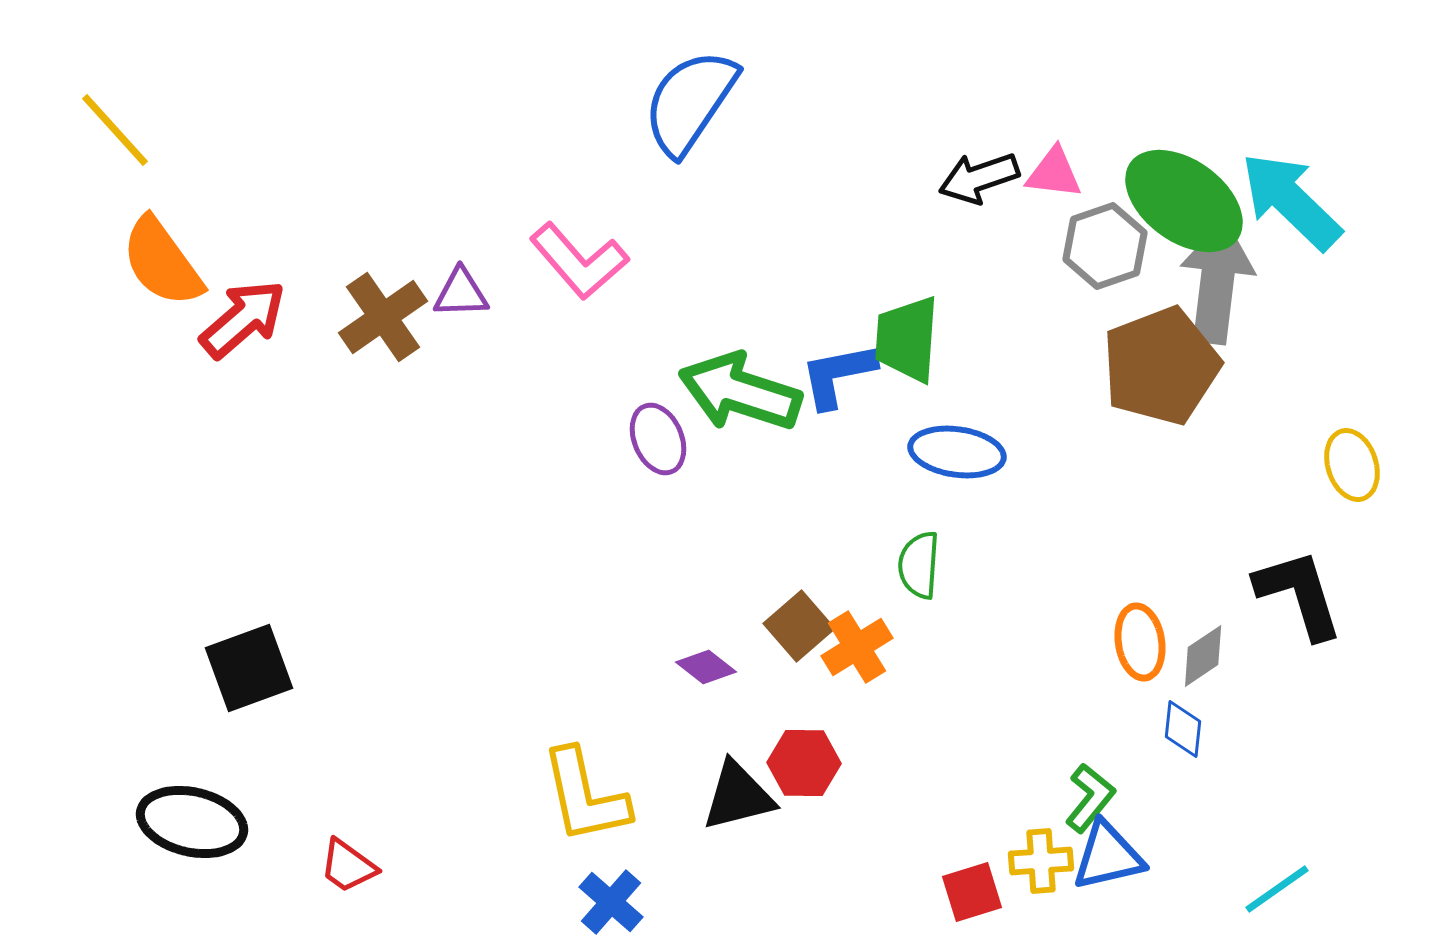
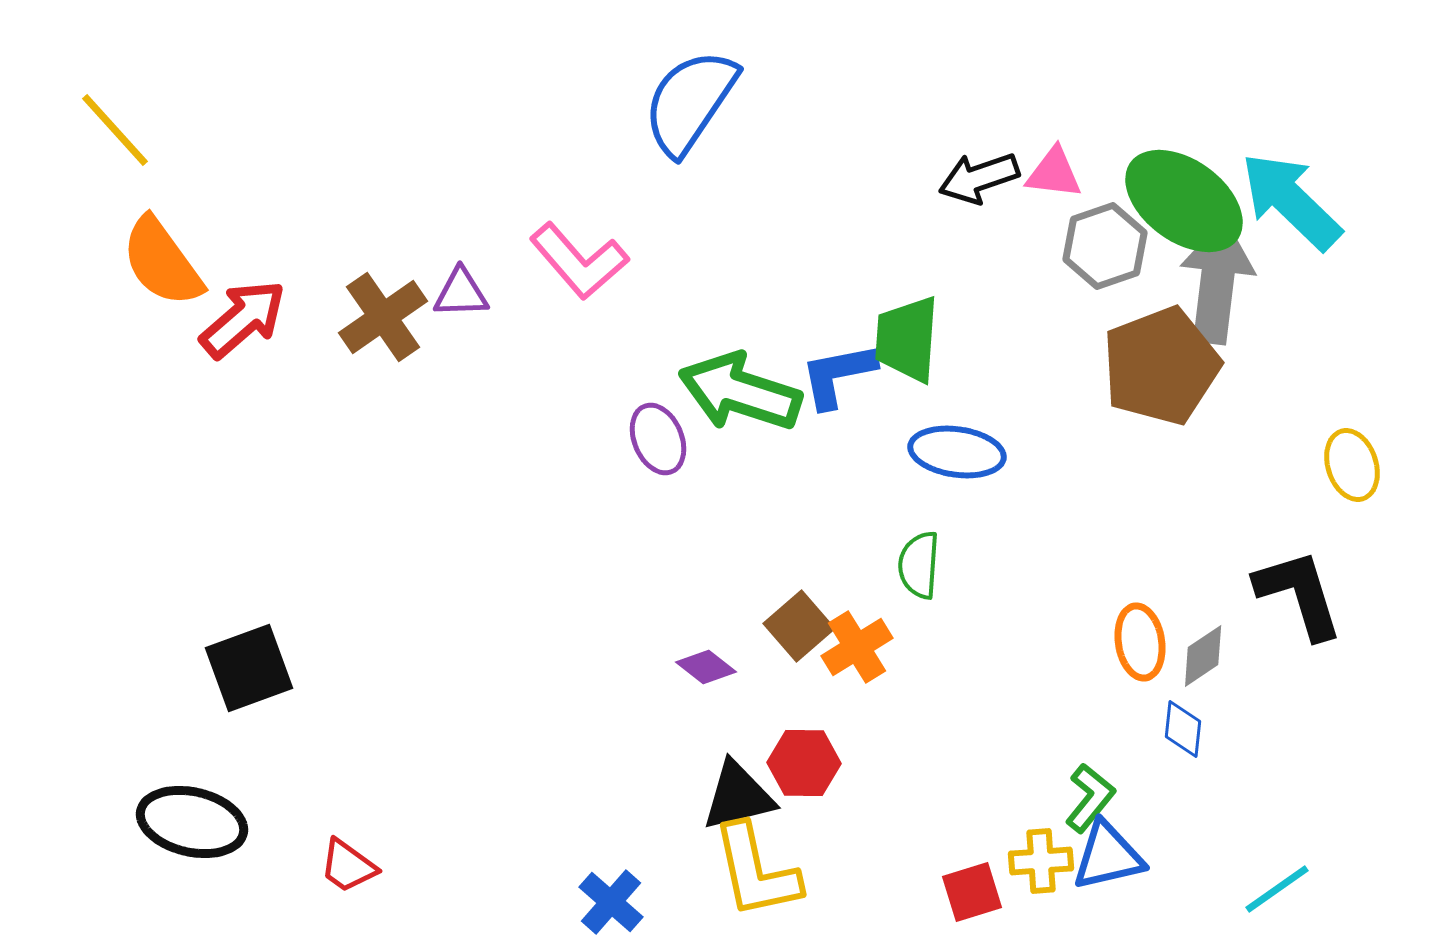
yellow L-shape: moved 171 px right, 75 px down
